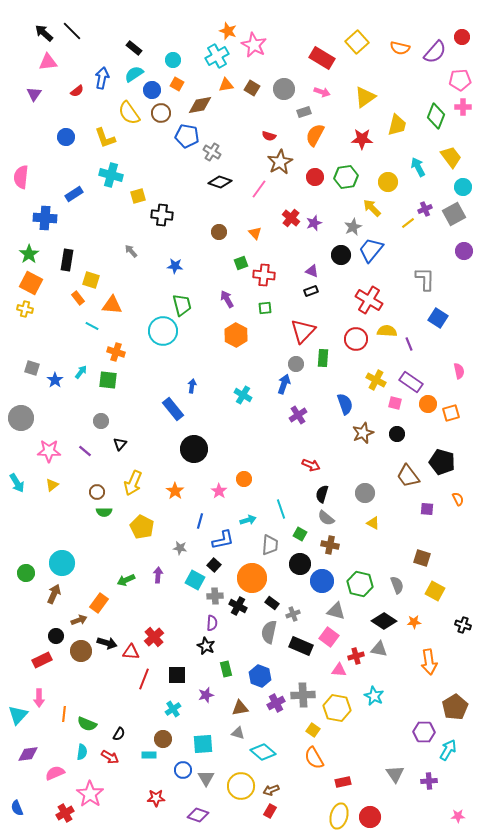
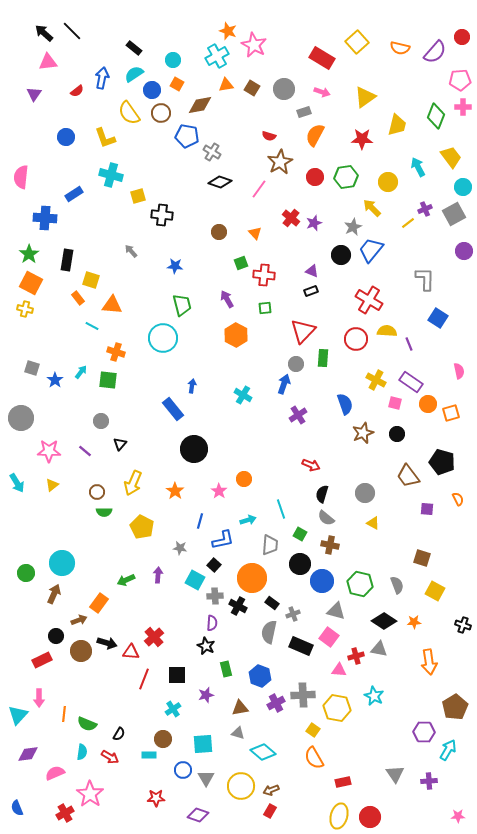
cyan circle at (163, 331): moved 7 px down
